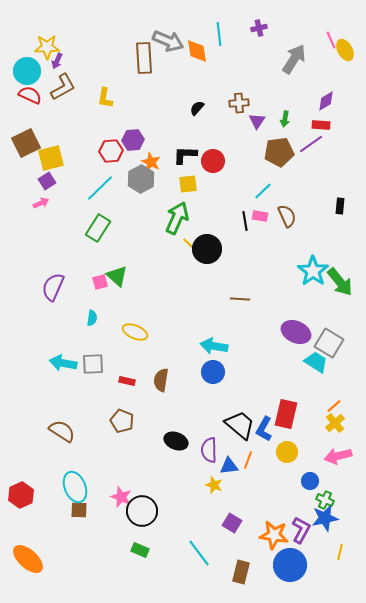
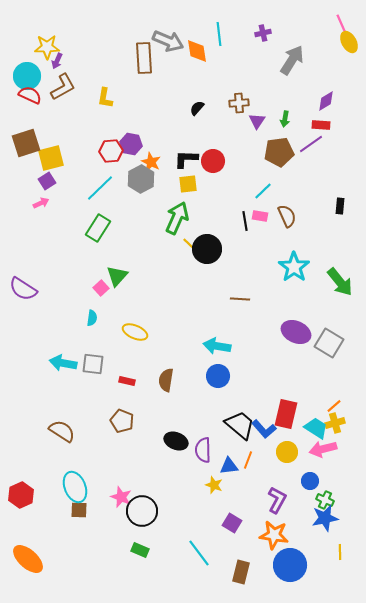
purple cross at (259, 28): moved 4 px right, 5 px down
pink line at (331, 40): moved 10 px right, 17 px up
yellow ellipse at (345, 50): moved 4 px right, 8 px up
gray arrow at (294, 59): moved 2 px left, 1 px down
cyan circle at (27, 71): moved 5 px down
purple hexagon at (133, 140): moved 2 px left, 4 px down; rotated 15 degrees clockwise
brown square at (26, 143): rotated 8 degrees clockwise
black L-shape at (185, 155): moved 1 px right, 4 px down
cyan star at (313, 271): moved 19 px left, 4 px up
green triangle at (117, 276): rotated 30 degrees clockwise
pink square at (100, 282): moved 1 px right, 6 px down; rotated 28 degrees counterclockwise
purple semicircle at (53, 287): moved 30 px left, 2 px down; rotated 80 degrees counterclockwise
cyan arrow at (214, 346): moved 3 px right
cyan trapezoid at (316, 362): moved 66 px down
gray square at (93, 364): rotated 10 degrees clockwise
blue circle at (213, 372): moved 5 px right, 4 px down
brown semicircle at (161, 380): moved 5 px right
yellow cross at (335, 423): rotated 24 degrees clockwise
blue L-shape at (264, 429): rotated 70 degrees counterclockwise
purple semicircle at (209, 450): moved 6 px left
pink arrow at (338, 456): moved 15 px left, 7 px up
purple L-shape at (301, 530): moved 24 px left, 30 px up
yellow line at (340, 552): rotated 14 degrees counterclockwise
